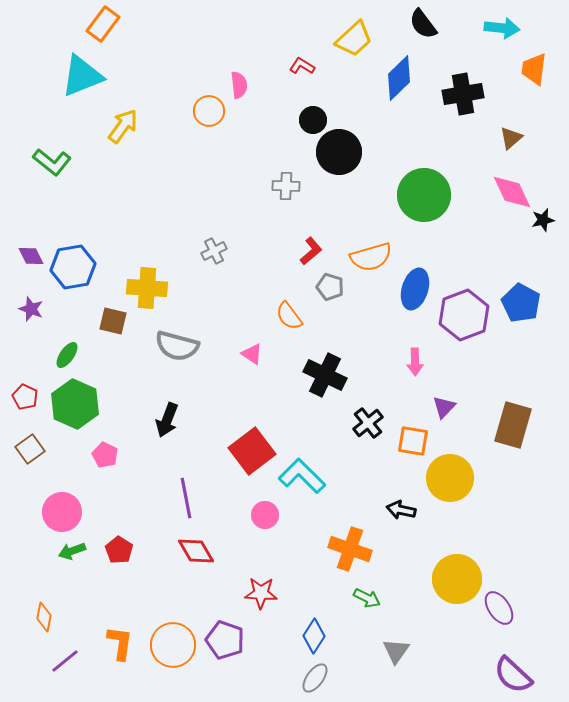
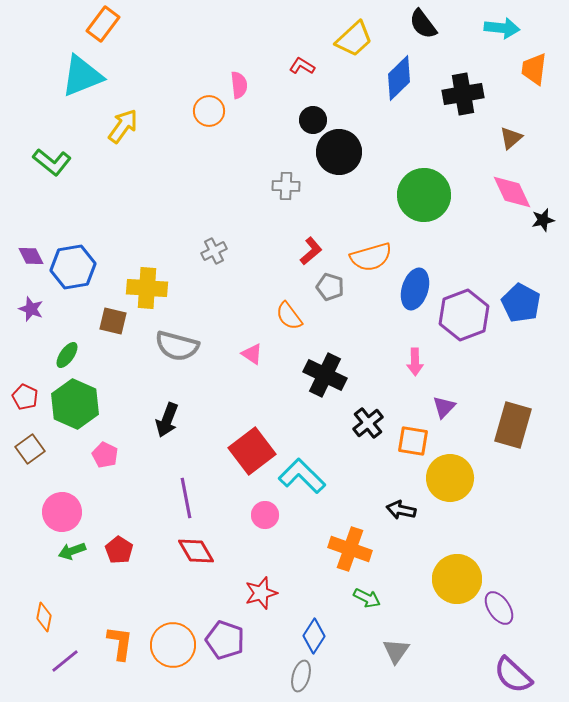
red star at (261, 593): rotated 20 degrees counterclockwise
gray ellipse at (315, 678): moved 14 px left, 2 px up; rotated 20 degrees counterclockwise
